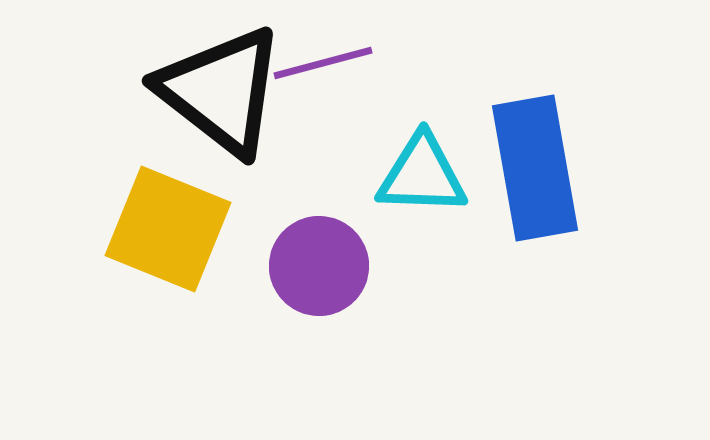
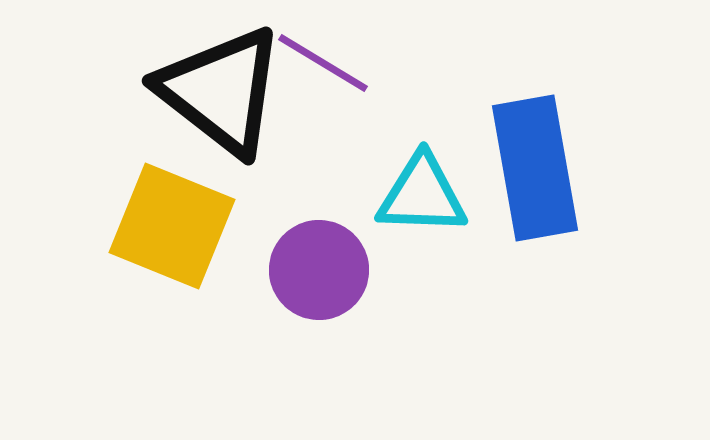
purple line: rotated 46 degrees clockwise
cyan triangle: moved 20 px down
yellow square: moved 4 px right, 3 px up
purple circle: moved 4 px down
